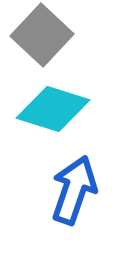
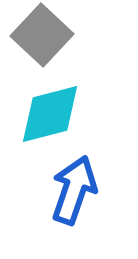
cyan diamond: moved 3 px left, 5 px down; rotated 32 degrees counterclockwise
